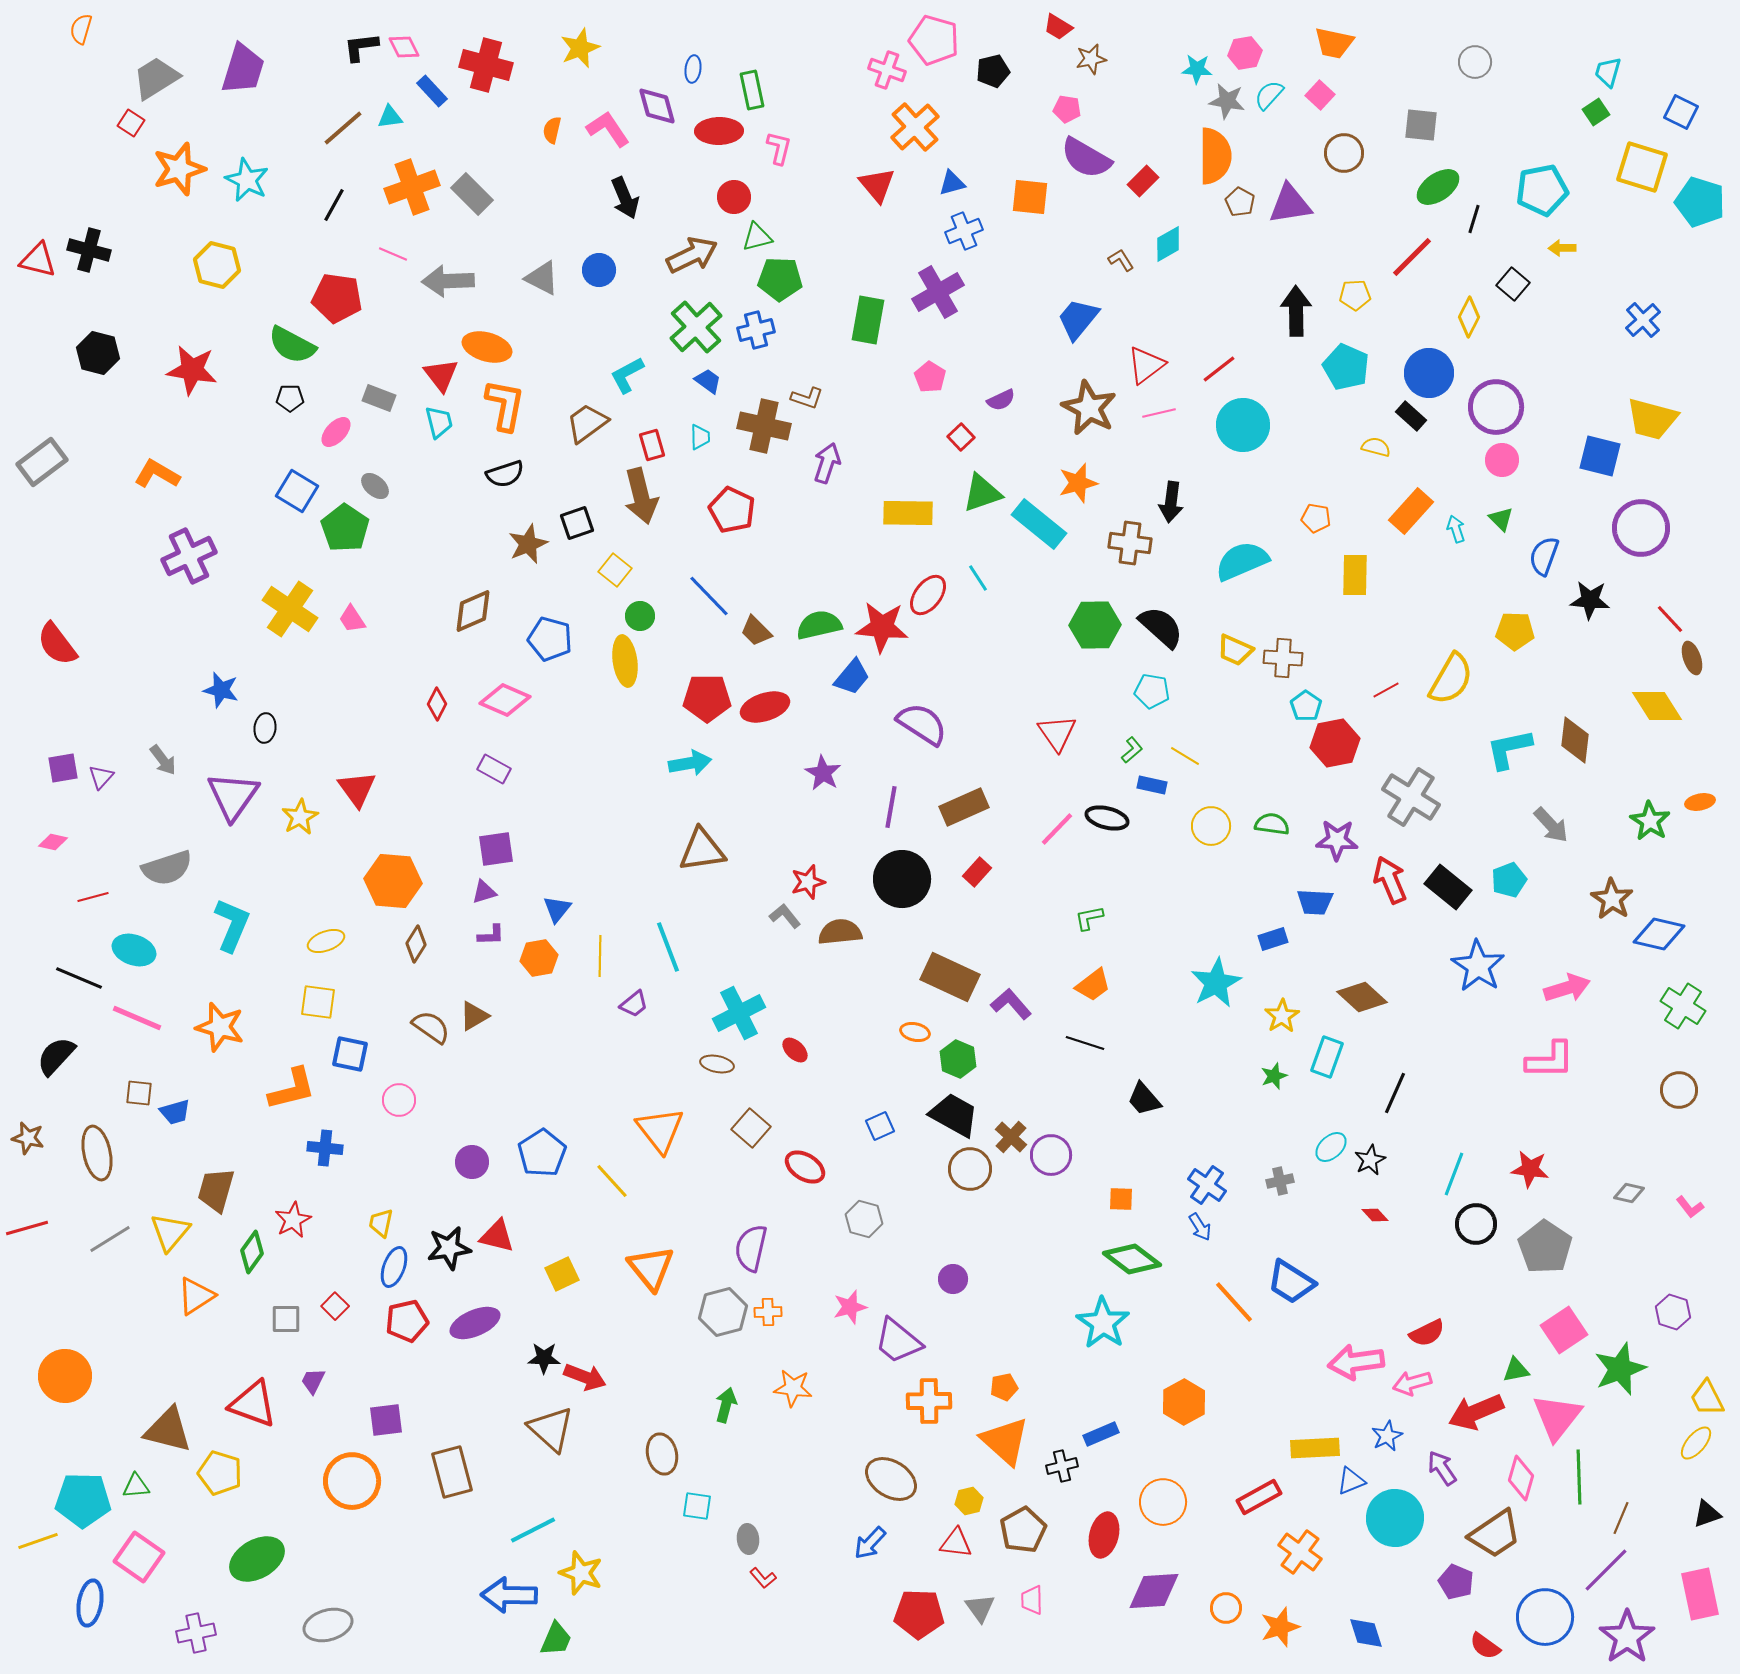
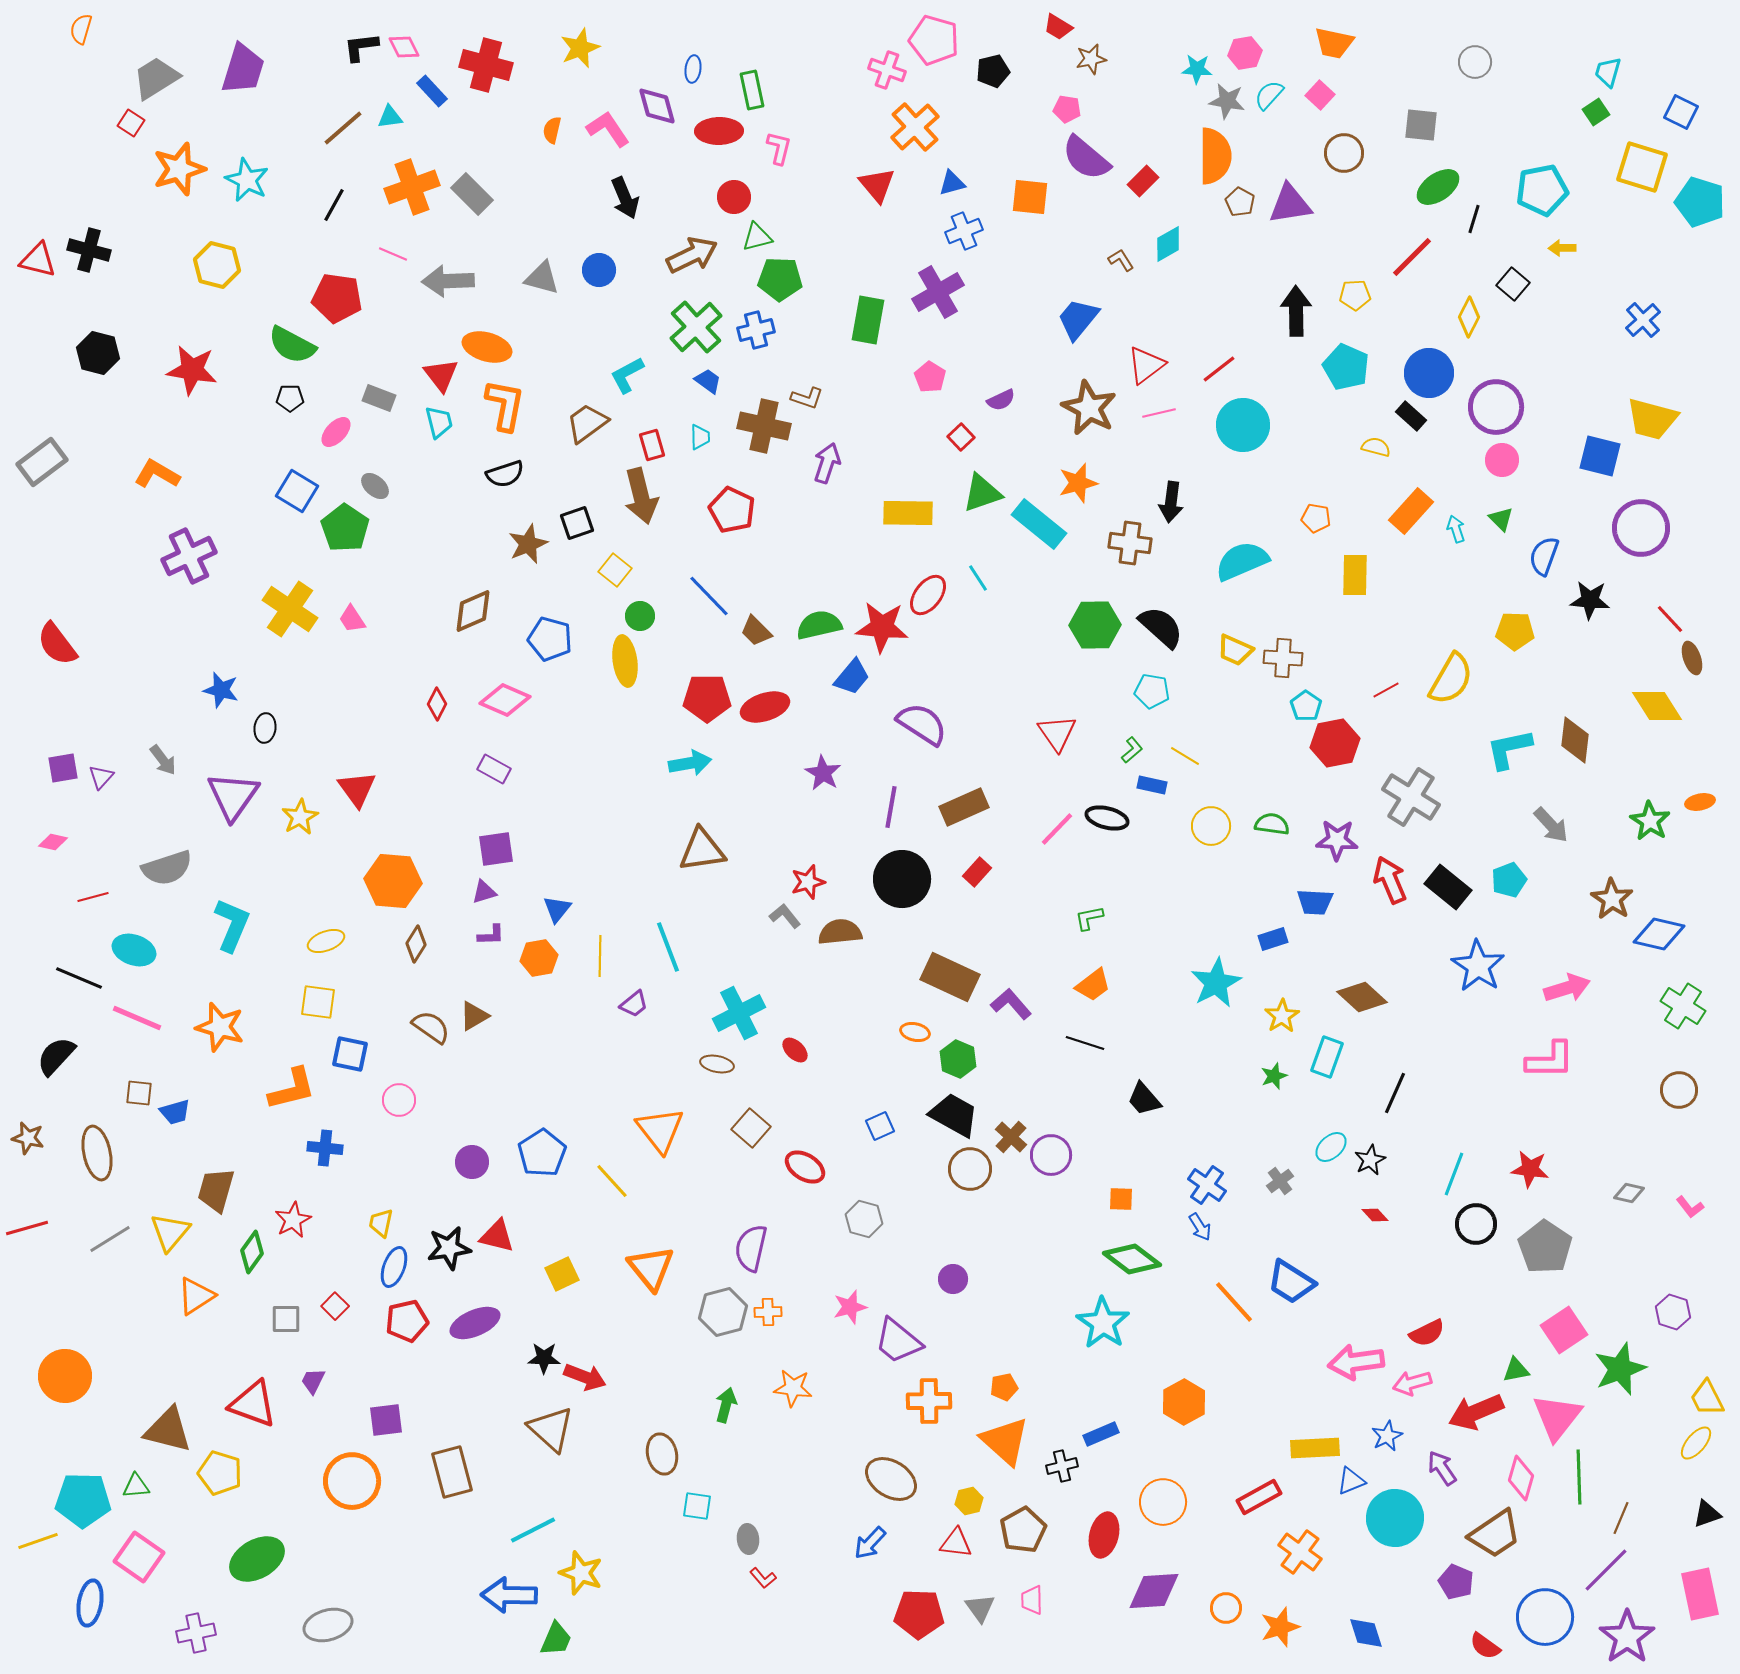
purple semicircle at (1086, 158): rotated 10 degrees clockwise
gray triangle at (542, 278): rotated 12 degrees counterclockwise
gray cross at (1280, 1181): rotated 24 degrees counterclockwise
